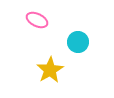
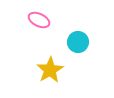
pink ellipse: moved 2 px right
